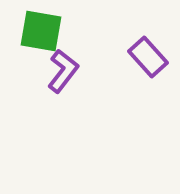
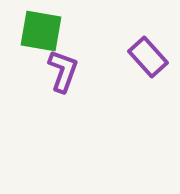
purple L-shape: rotated 18 degrees counterclockwise
